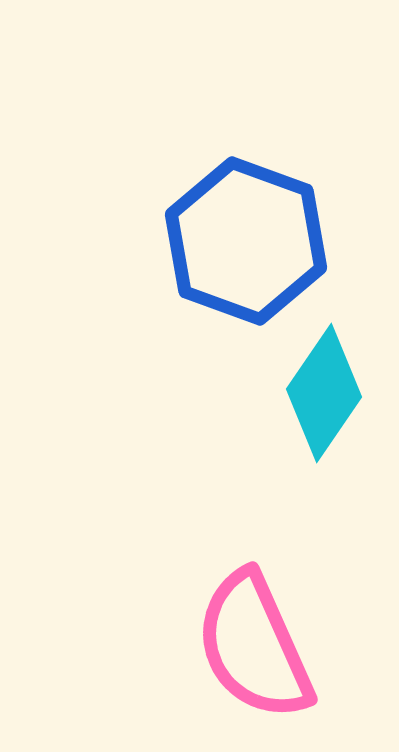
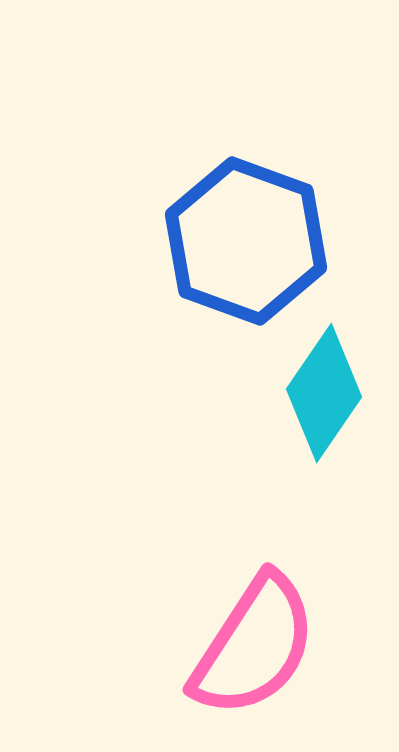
pink semicircle: rotated 123 degrees counterclockwise
